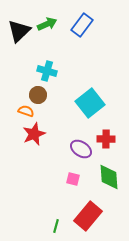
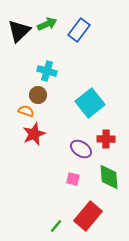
blue rectangle: moved 3 px left, 5 px down
green line: rotated 24 degrees clockwise
